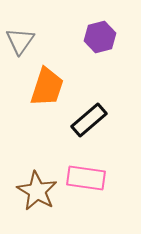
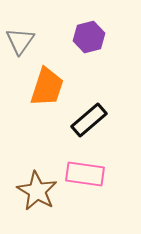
purple hexagon: moved 11 px left
pink rectangle: moved 1 px left, 4 px up
